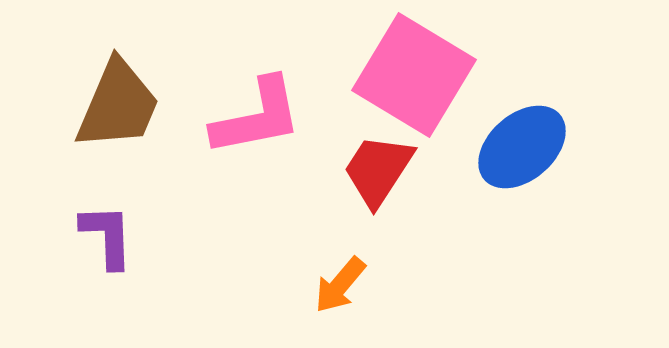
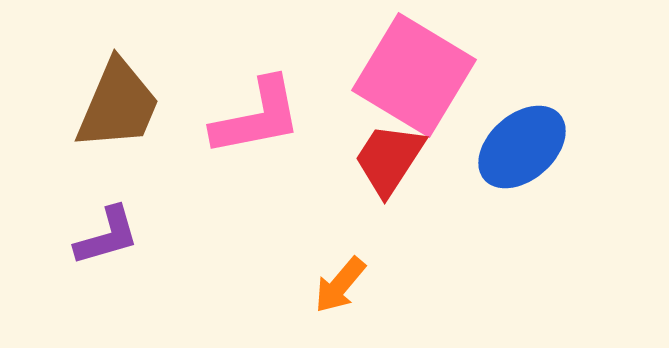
red trapezoid: moved 11 px right, 11 px up
purple L-shape: rotated 76 degrees clockwise
